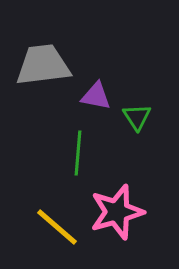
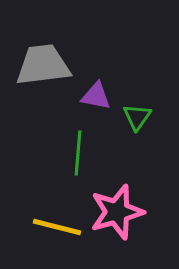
green triangle: rotated 8 degrees clockwise
yellow line: rotated 27 degrees counterclockwise
